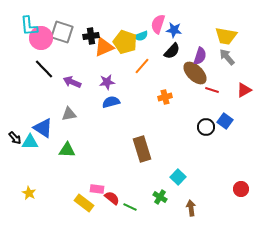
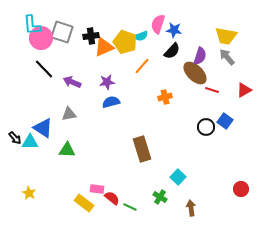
cyan L-shape: moved 3 px right, 1 px up
